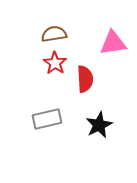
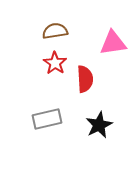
brown semicircle: moved 1 px right, 3 px up
